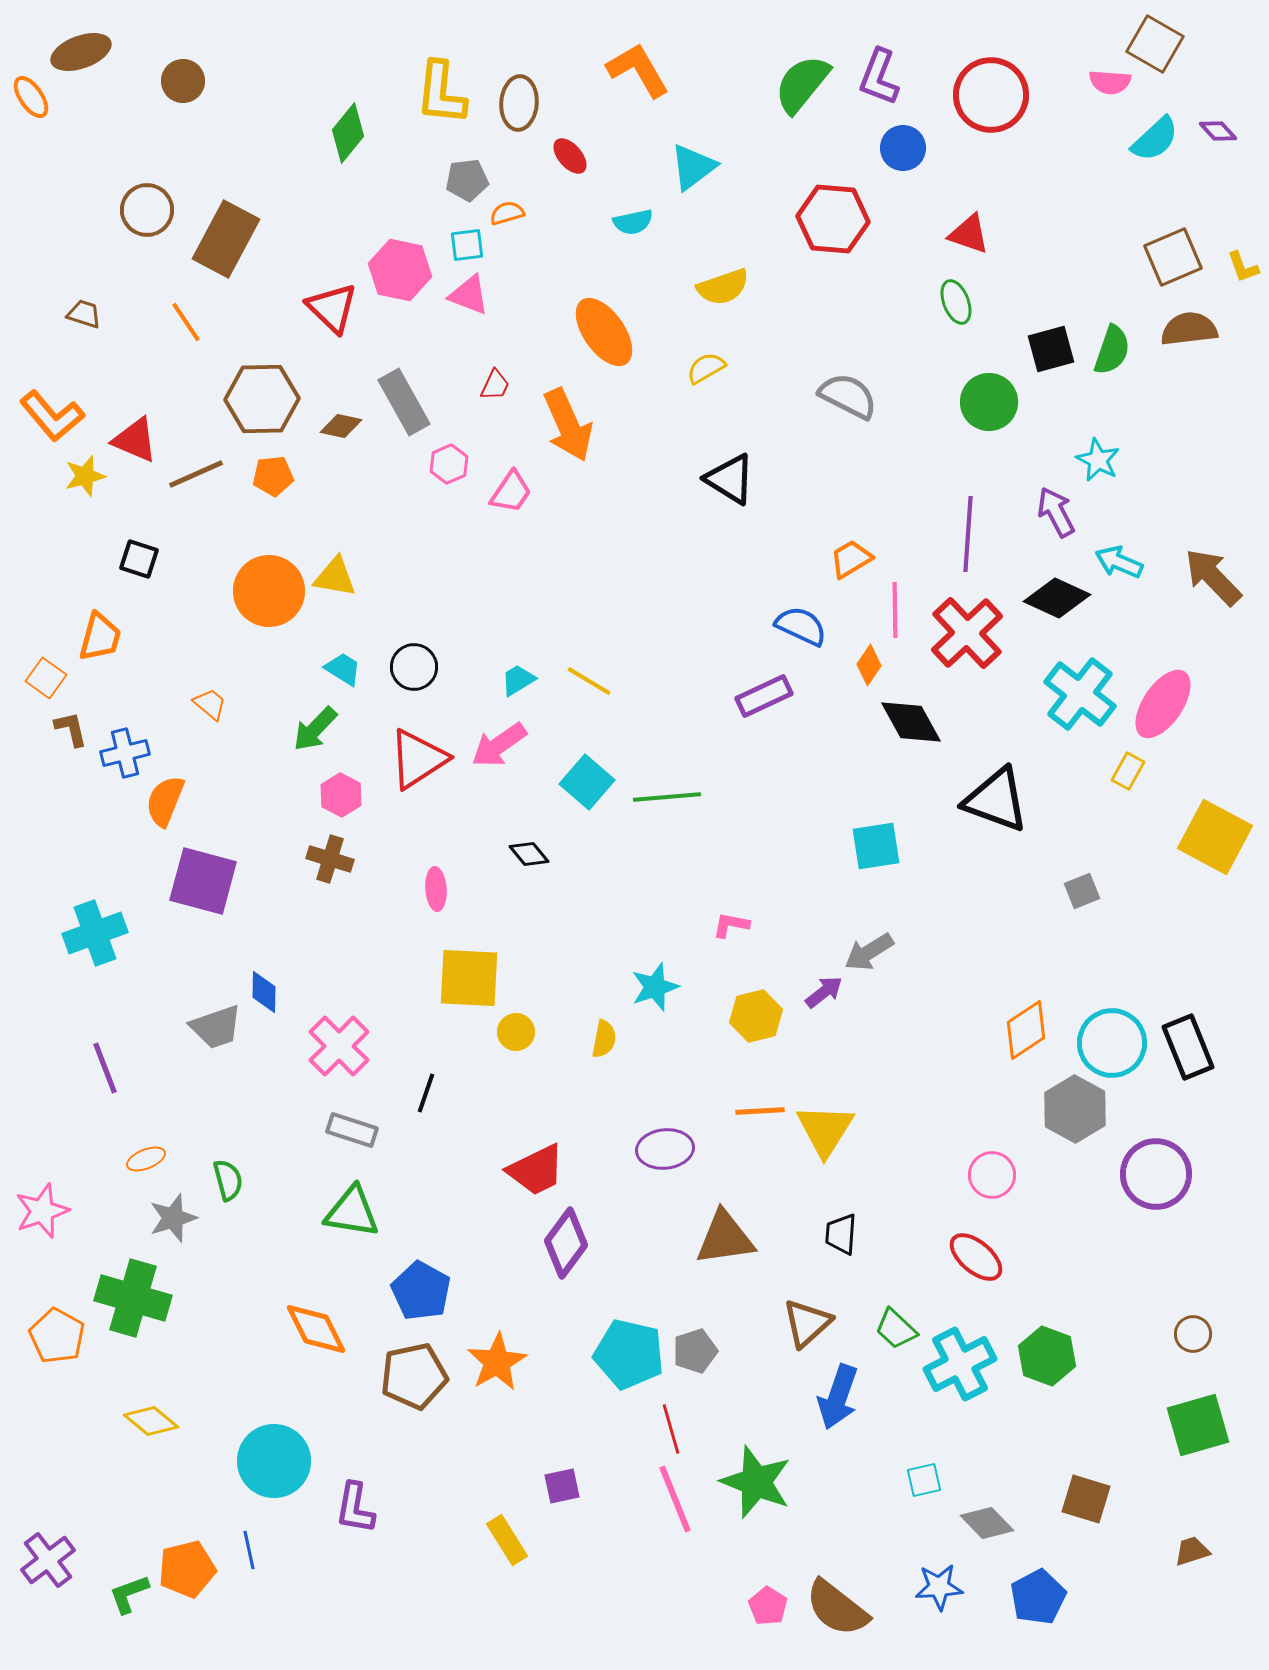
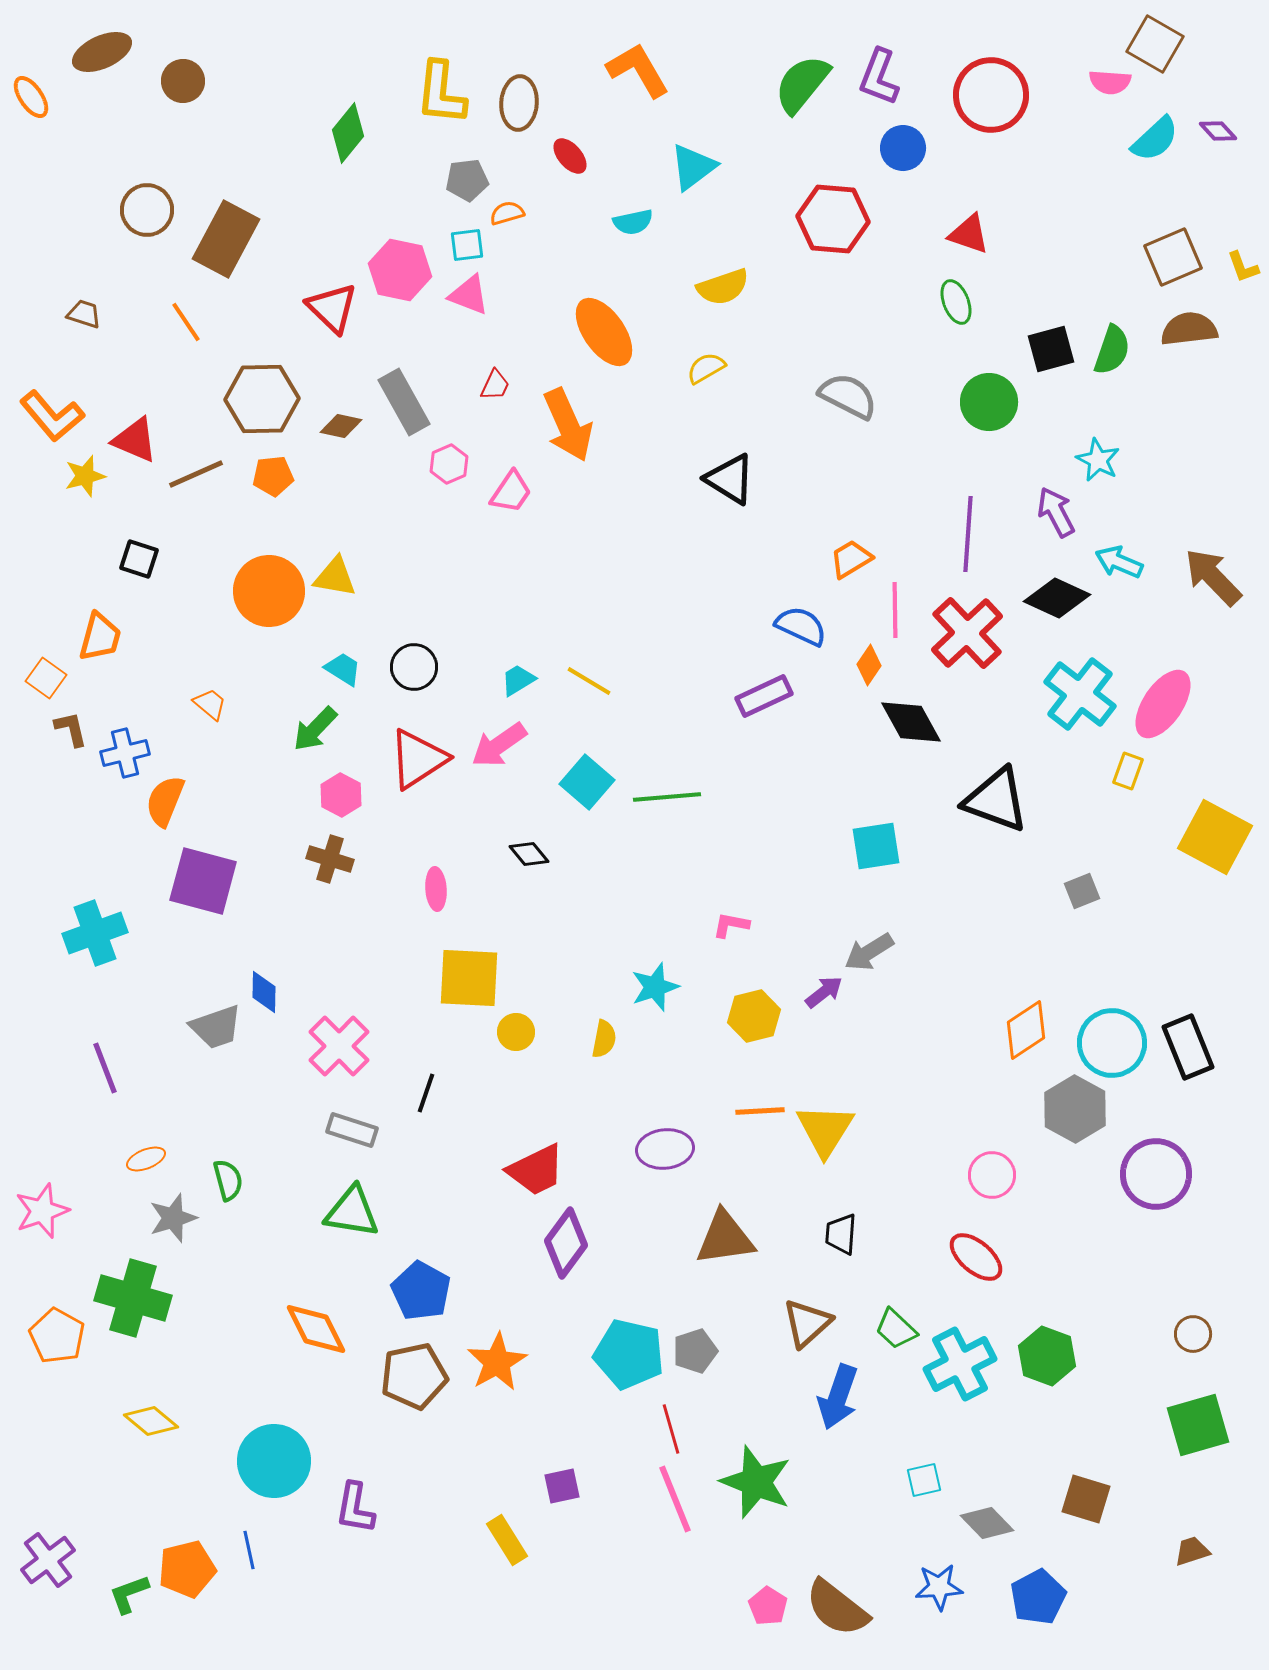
brown ellipse at (81, 52): moved 21 px right; rotated 4 degrees counterclockwise
yellow rectangle at (1128, 771): rotated 9 degrees counterclockwise
yellow hexagon at (756, 1016): moved 2 px left
